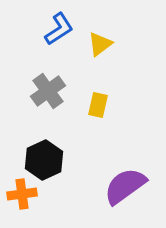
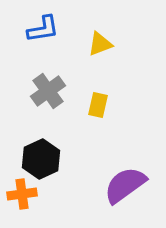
blue L-shape: moved 16 px left; rotated 24 degrees clockwise
yellow triangle: rotated 16 degrees clockwise
black hexagon: moved 3 px left, 1 px up
purple semicircle: moved 1 px up
